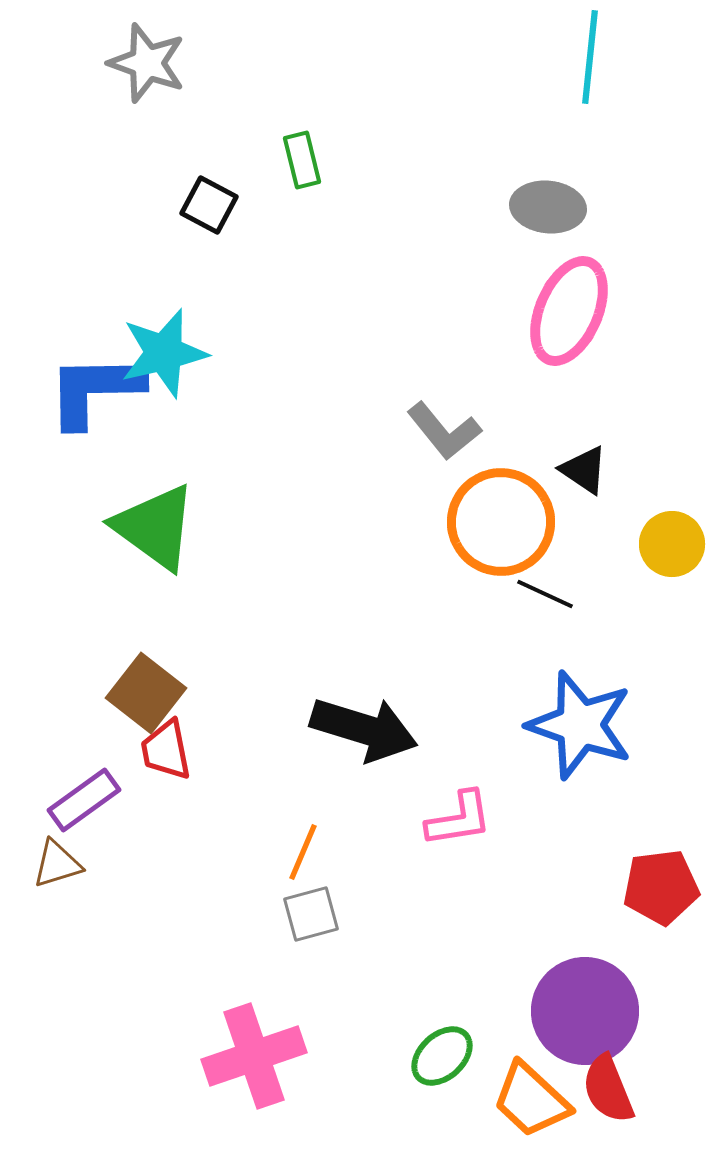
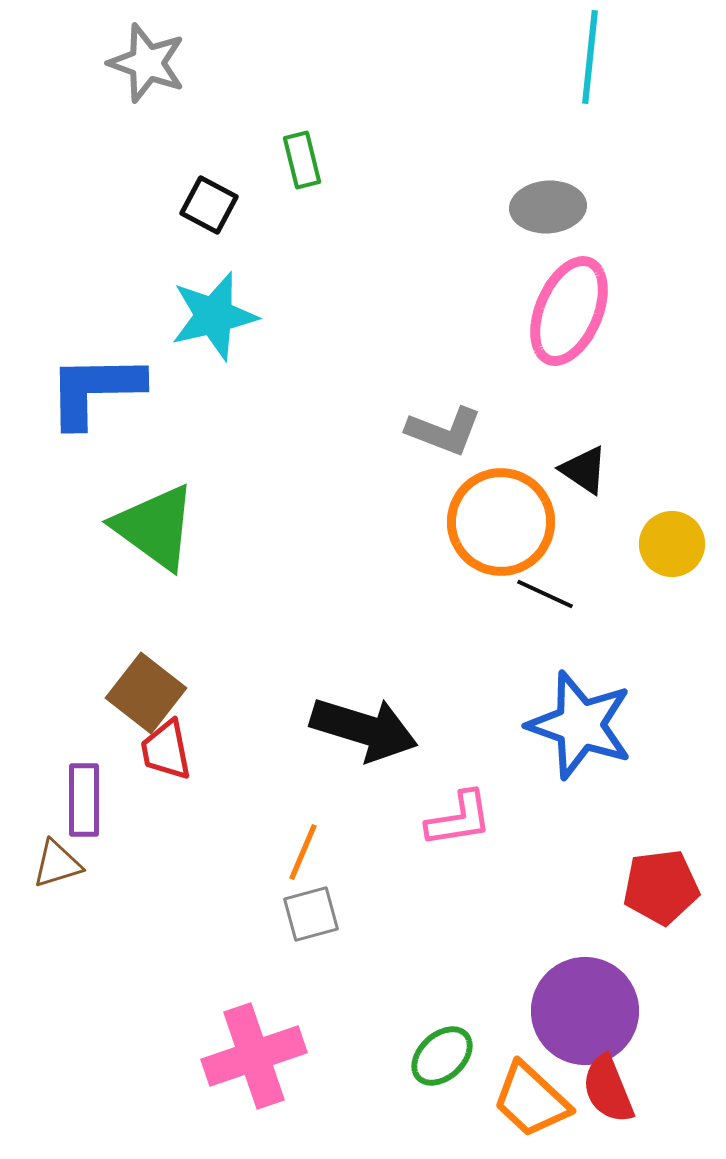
gray ellipse: rotated 10 degrees counterclockwise
cyan star: moved 50 px right, 37 px up
gray L-shape: rotated 30 degrees counterclockwise
purple rectangle: rotated 54 degrees counterclockwise
